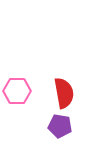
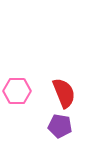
red semicircle: rotated 12 degrees counterclockwise
